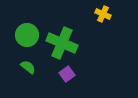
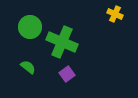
yellow cross: moved 12 px right
green circle: moved 3 px right, 8 px up
green cross: moved 1 px up
